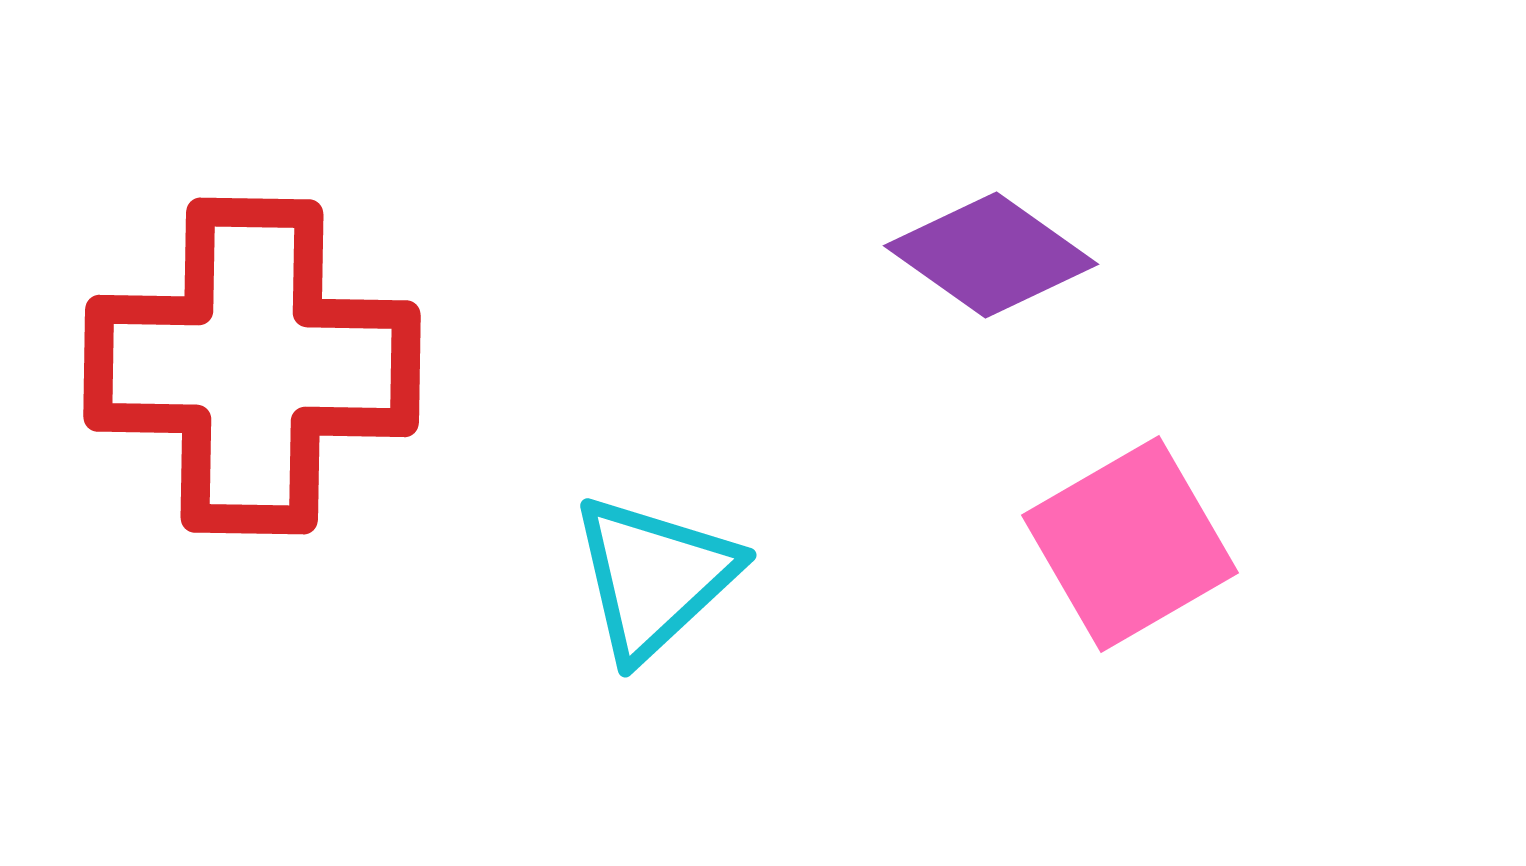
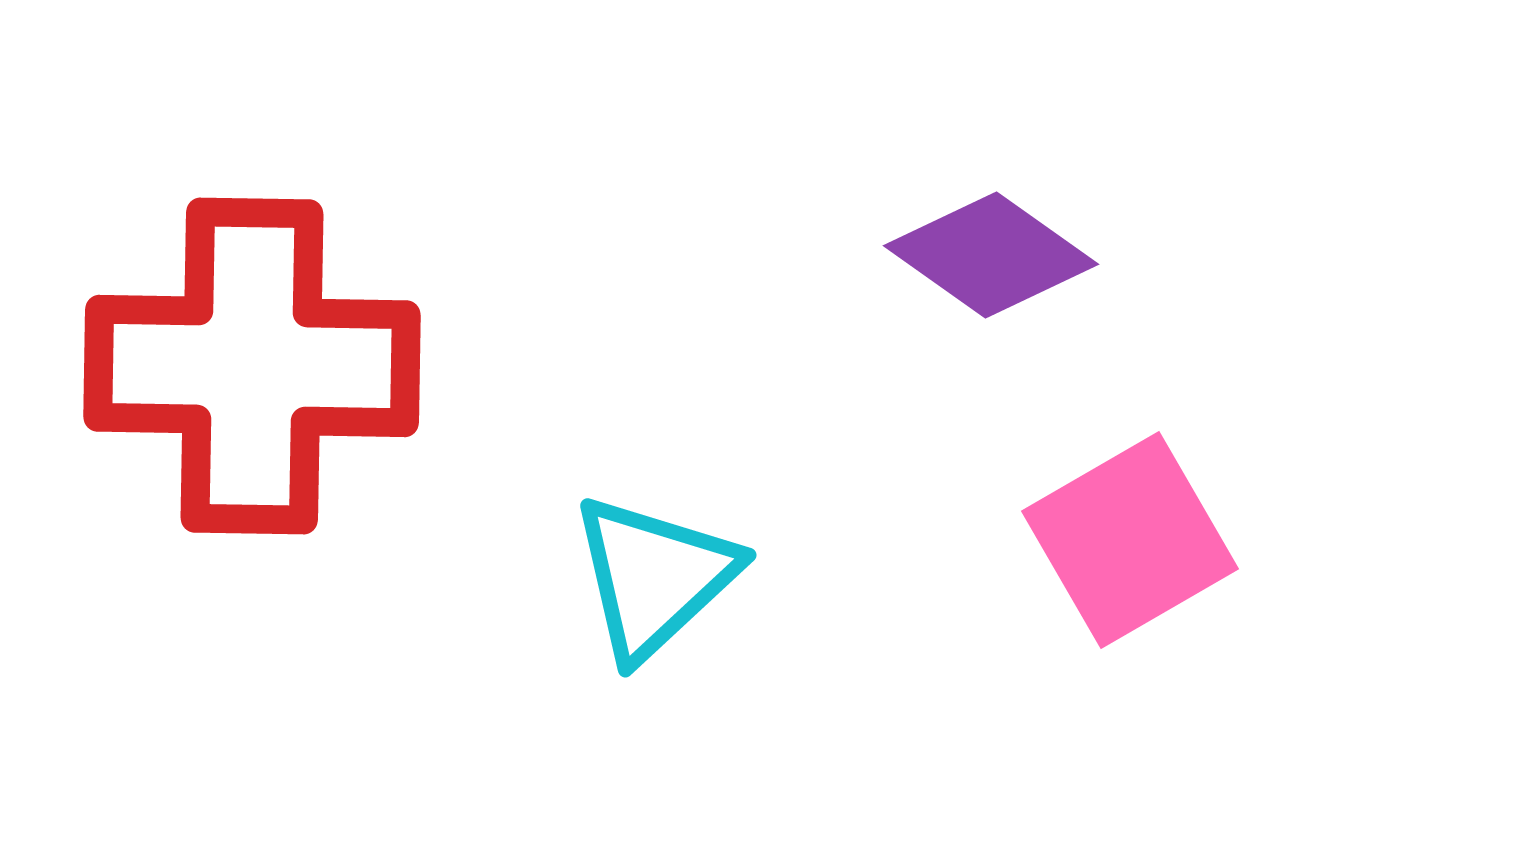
pink square: moved 4 px up
